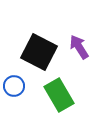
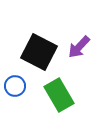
purple arrow: rotated 105 degrees counterclockwise
blue circle: moved 1 px right
